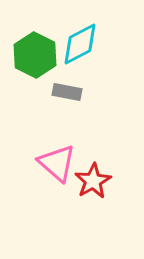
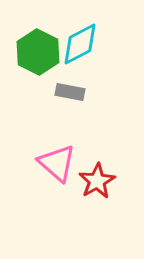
green hexagon: moved 3 px right, 3 px up
gray rectangle: moved 3 px right
red star: moved 4 px right
